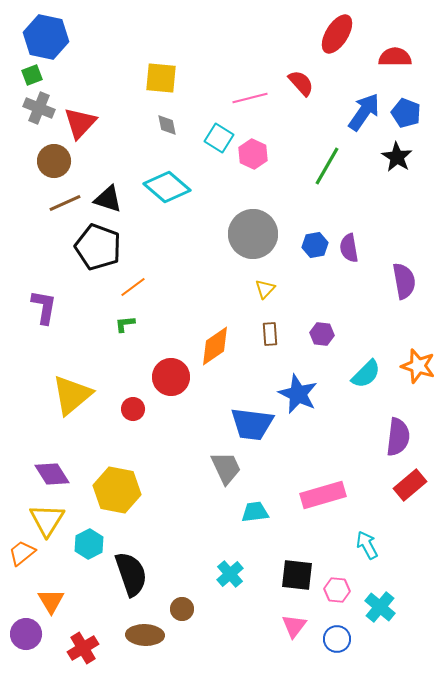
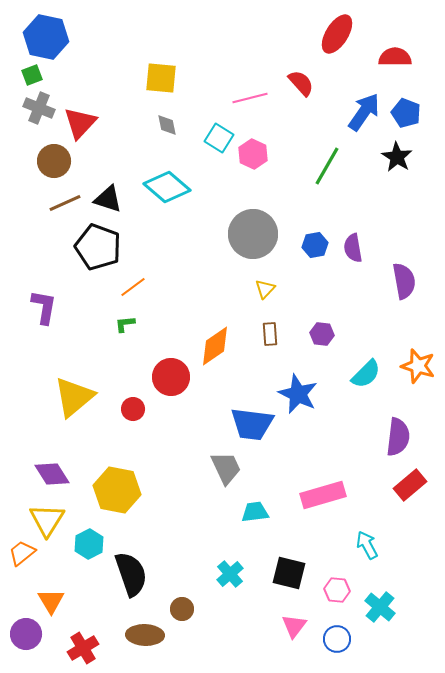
purple semicircle at (349, 248): moved 4 px right
yellow triangle at (72, 395): moved 2 px right, 2 px down
black square at (297, 575): moved 8 px left, 2 px up; rotated 8 degrees clockwise
